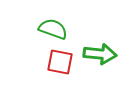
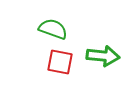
green arrow: moved 3 px right, 2 px down
